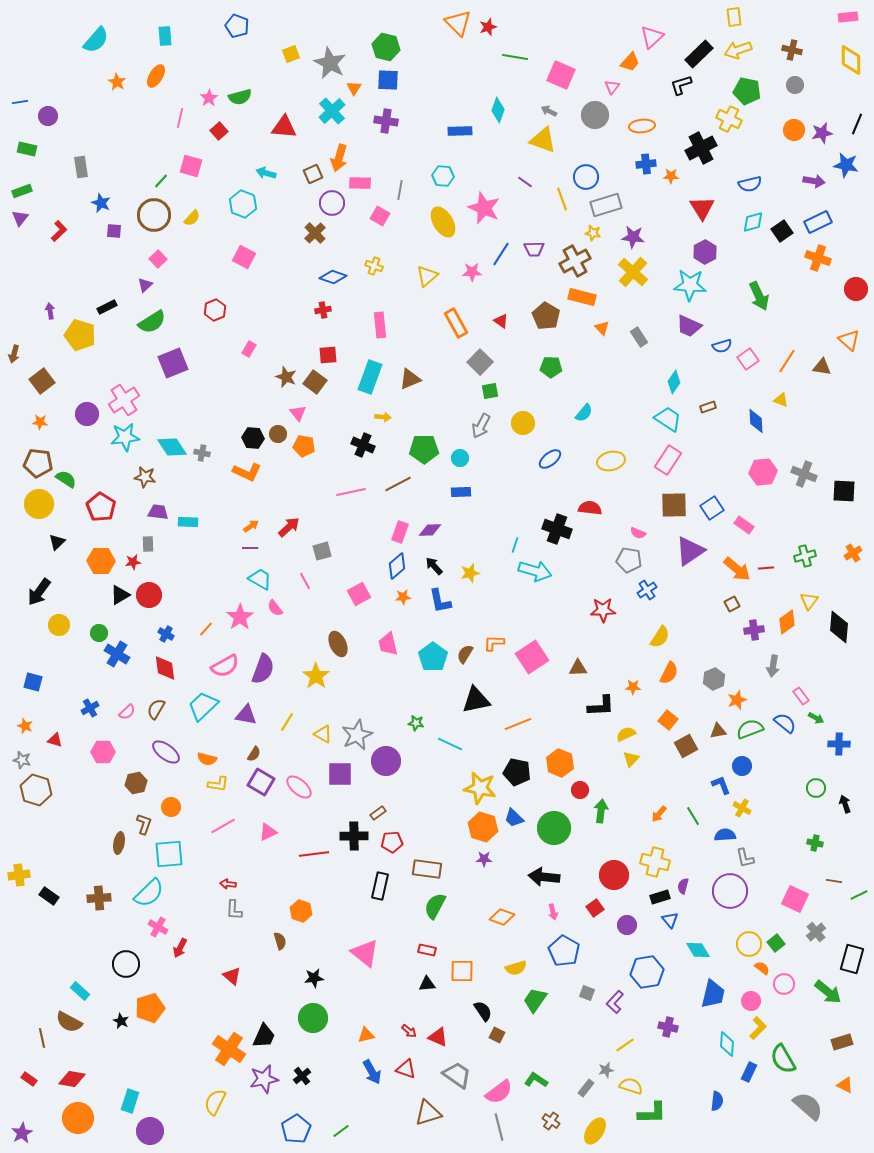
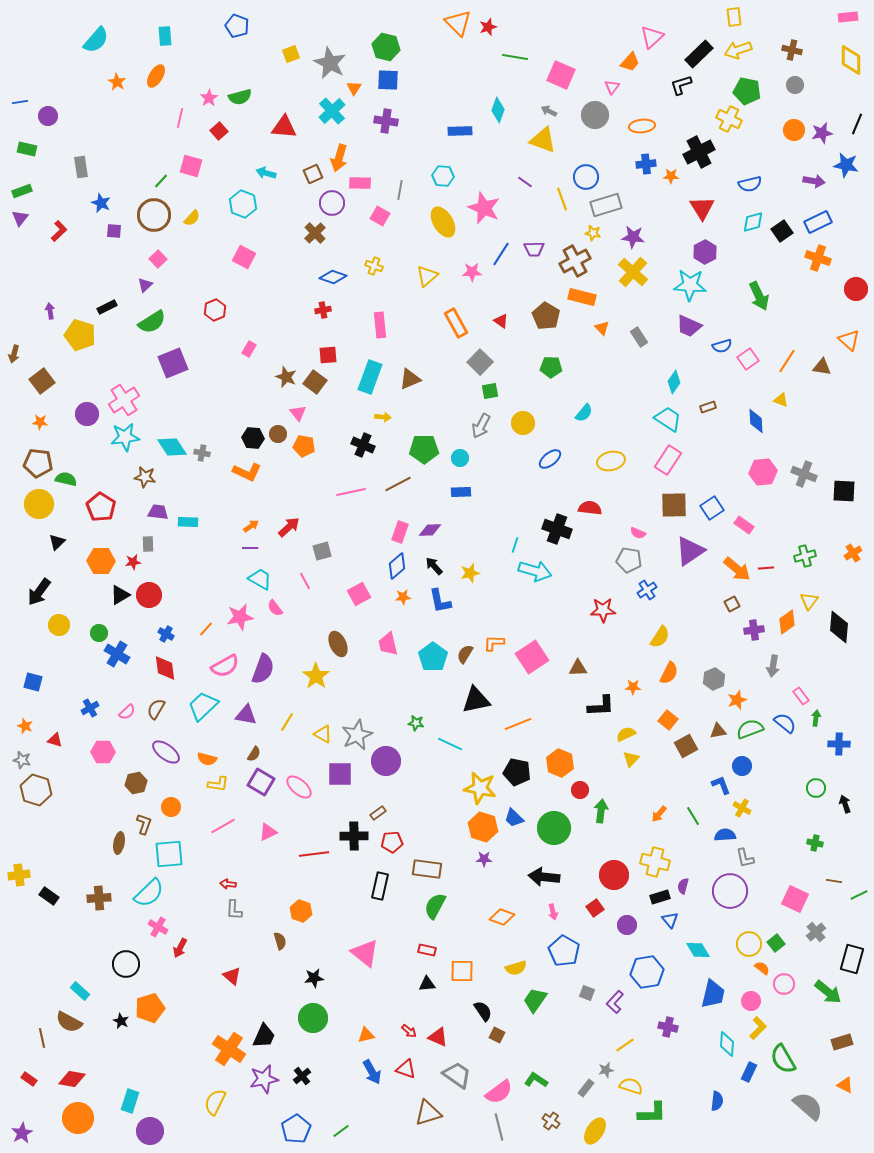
black cross at (701, 148): moved 2 px left, 4 px down
green semicircle at (66, 479): rotated 20 degrees counterclockwise
pink star at (240, 617): rotated 24 degrees clockwise
green arrow at (816, 718): rotated 112 degrees counterclockwise
